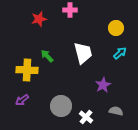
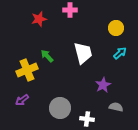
yellow cross: rotated 25 degrees counterclockwise
gray circle: moved 1 px left, 2 px down
gray semicircle: moved 4 px up
white cross: moved 1 px right, 2 px down; rotated 32 degrees counterclockwise
